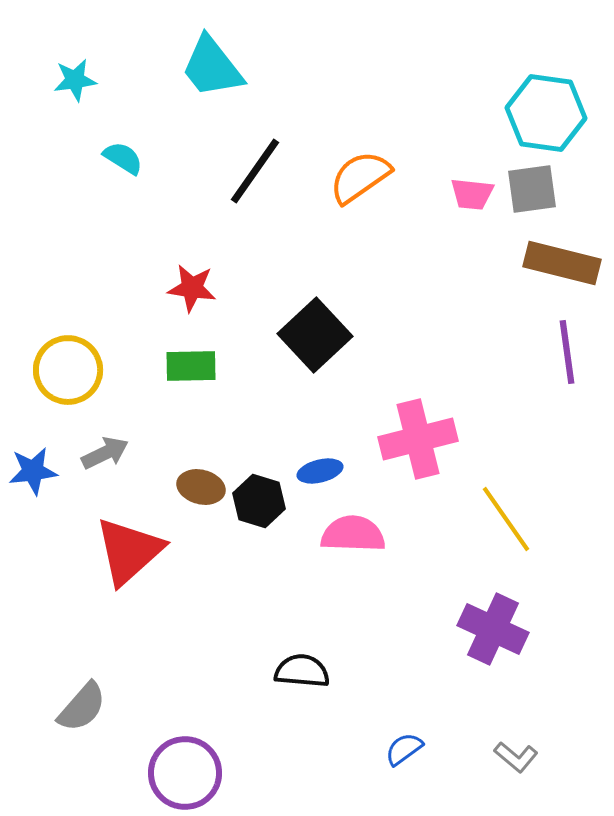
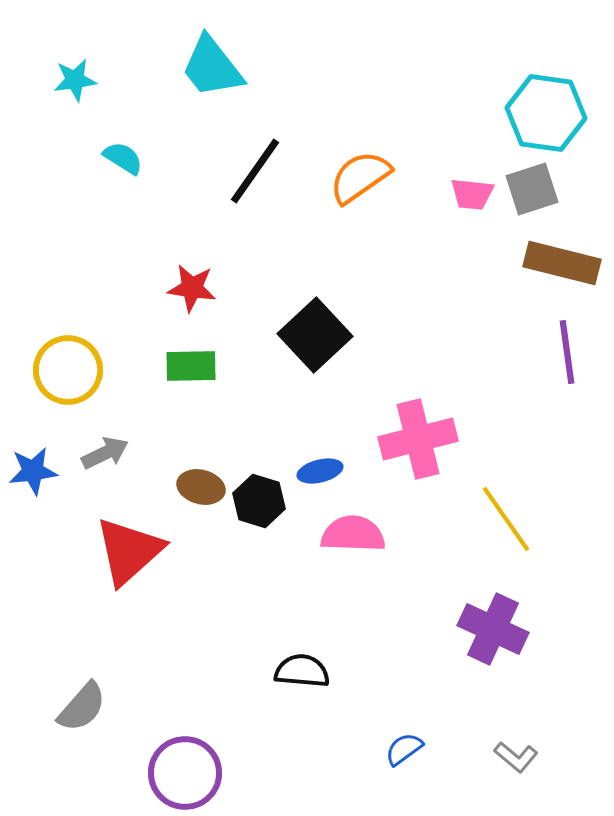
gray square: rotated 10 degrees counterclockwise
